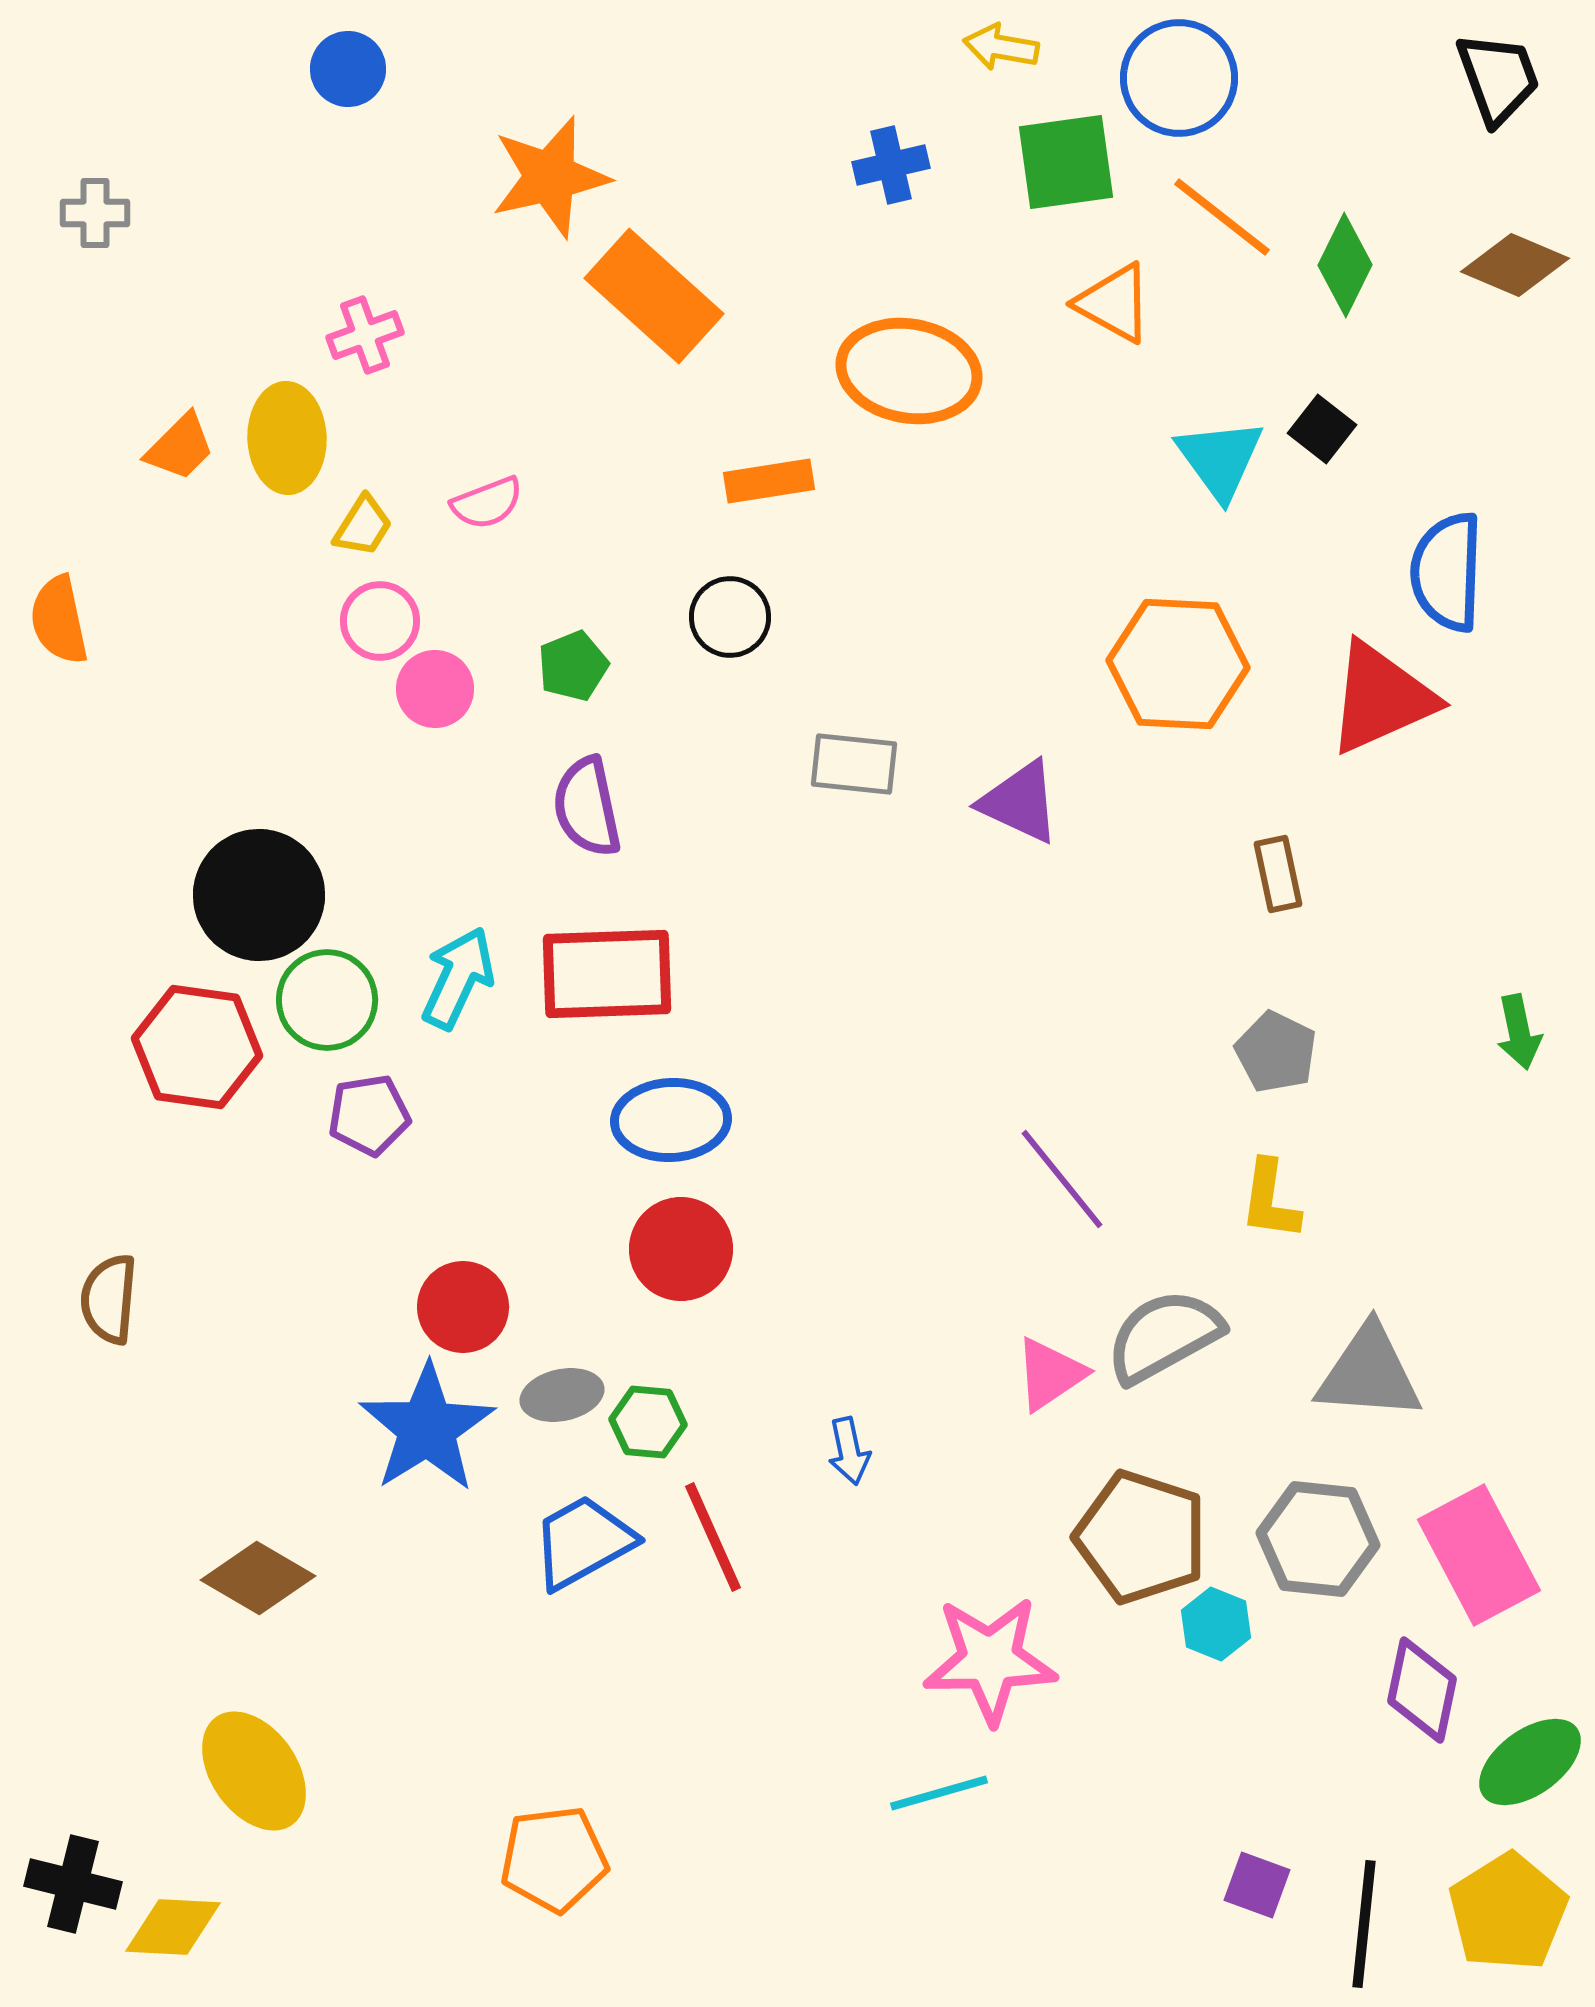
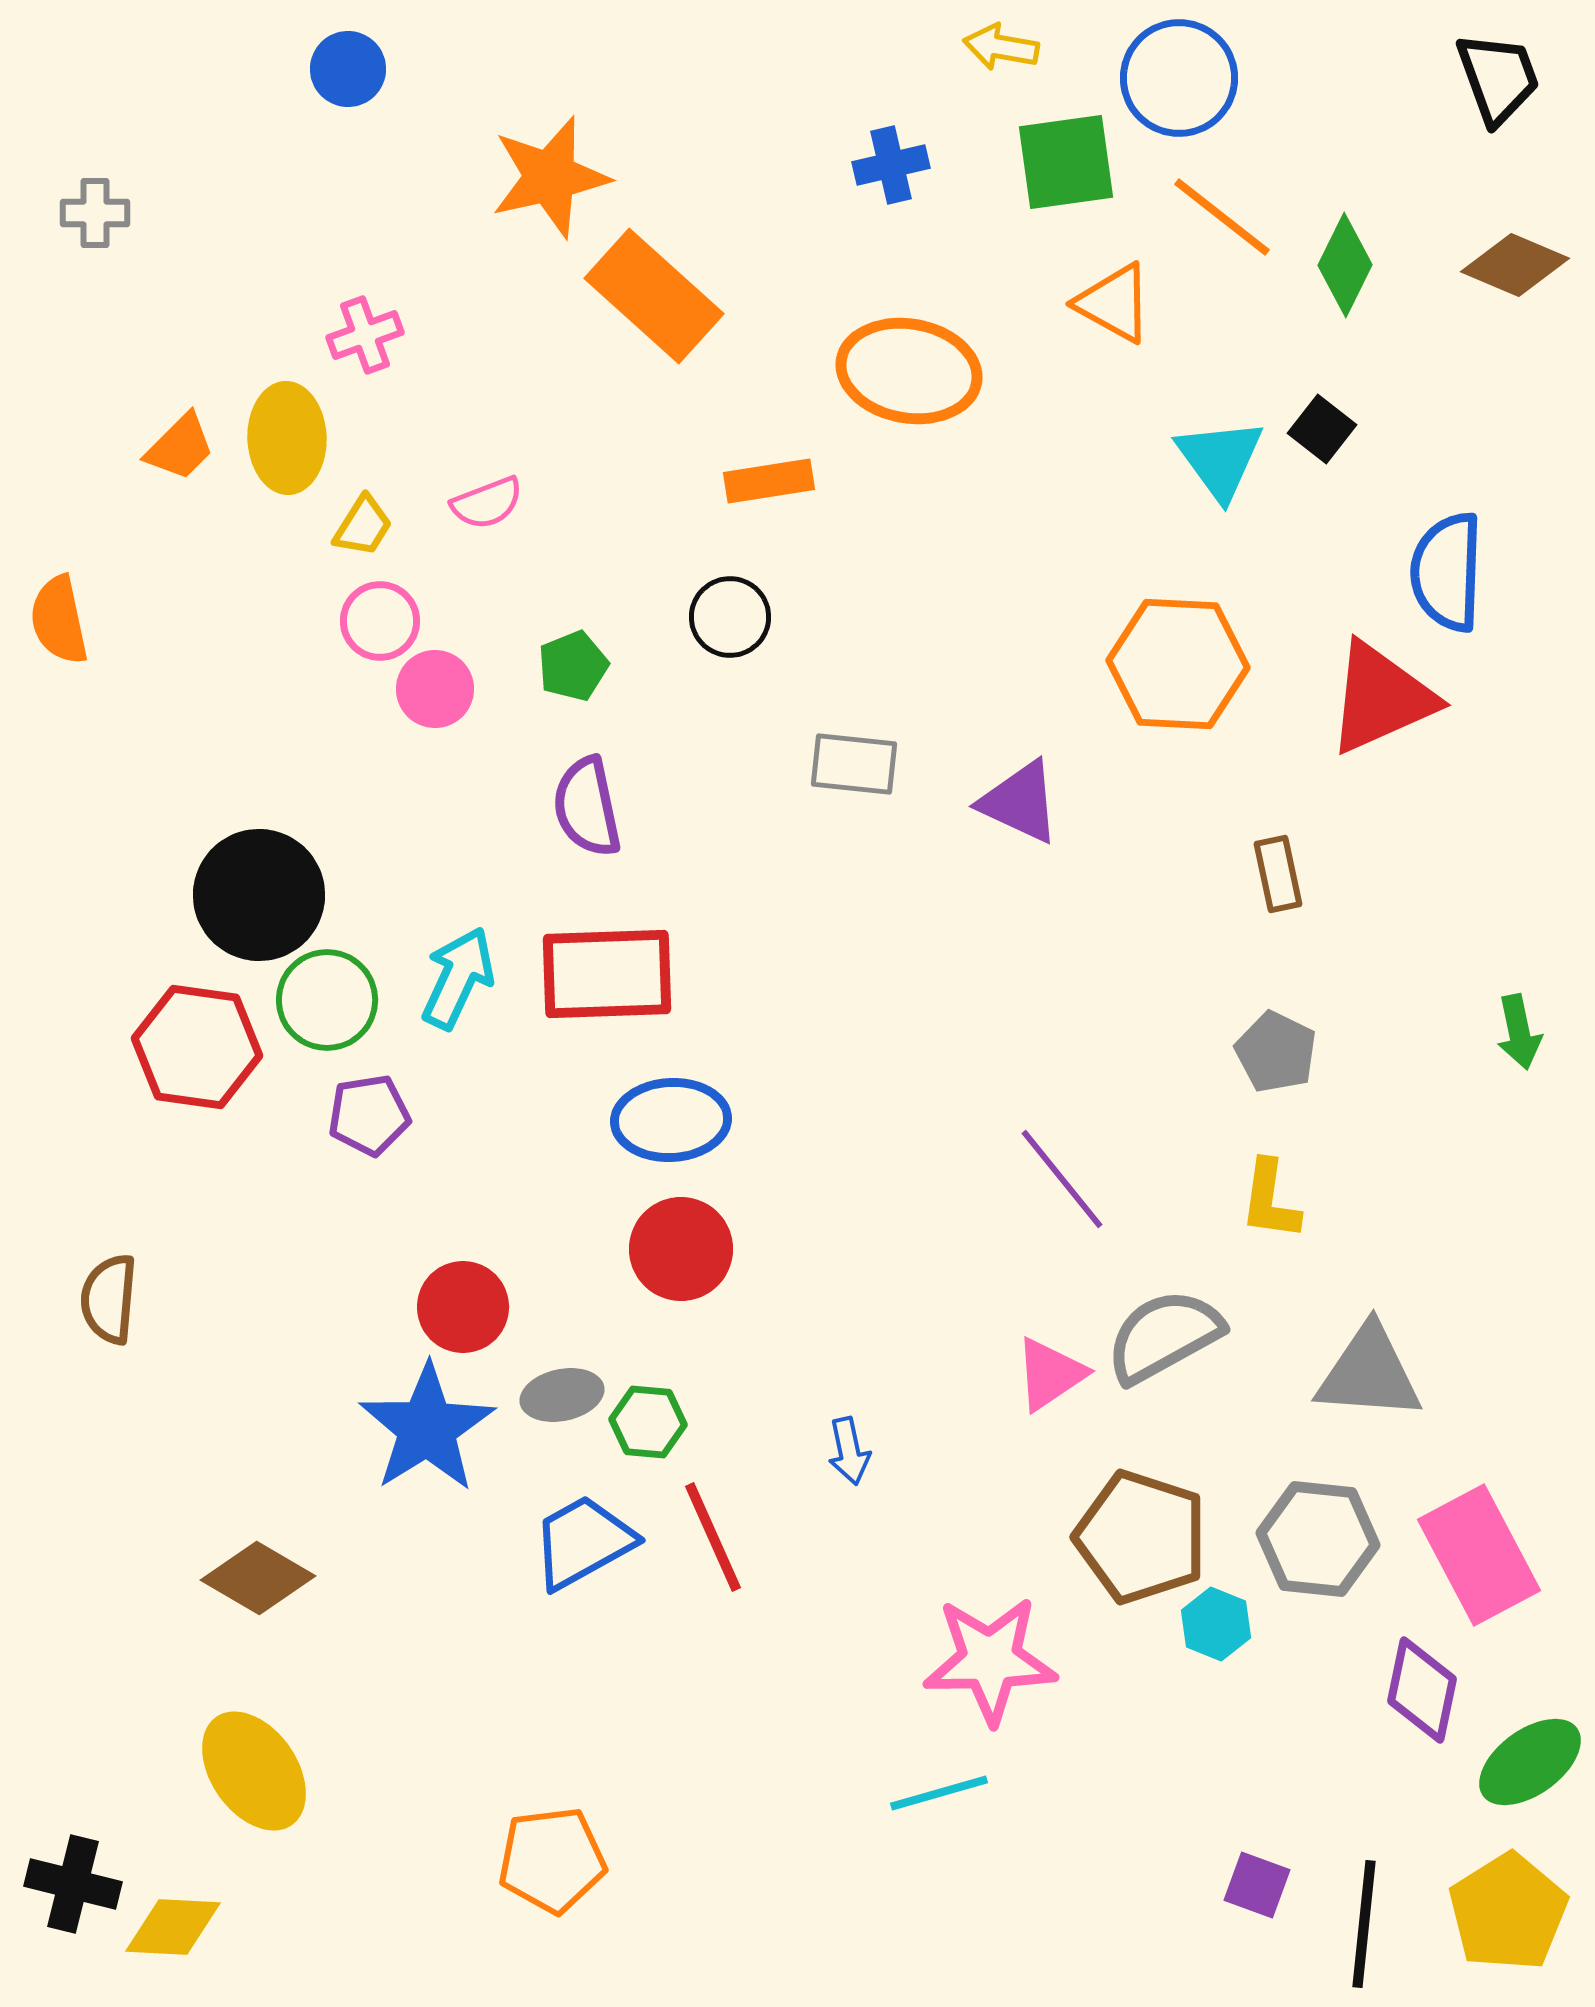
orange pentagon at (554, 1859): moved 2 px left, 1 px down
